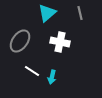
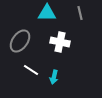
cyan triangle: rotated 42 degrees clockwise
white line: moved 1 px left, 1 px up
cyan arrow: moved 2 px right
